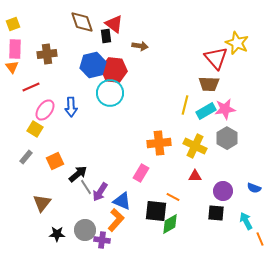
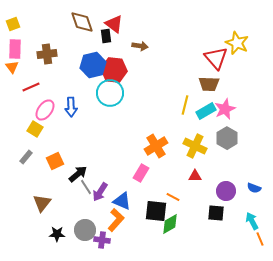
pink star at (225, 109): rotated 15 degrees counterclockwise
orange cross at (159, 143): moved 3 px left, 3 px down; rotated 25 degrees counterclockwise
purple circle at (223, 191): moved 3 px right
cyan arrow at (246, 221): moved 6 px right
